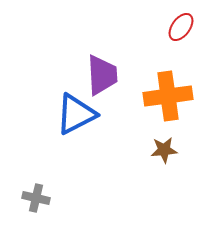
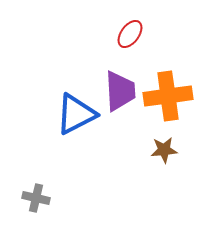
red ellipse: moved 51 px left, 7 px down
purple trapezoid: moved 18 px right, 16 px down
